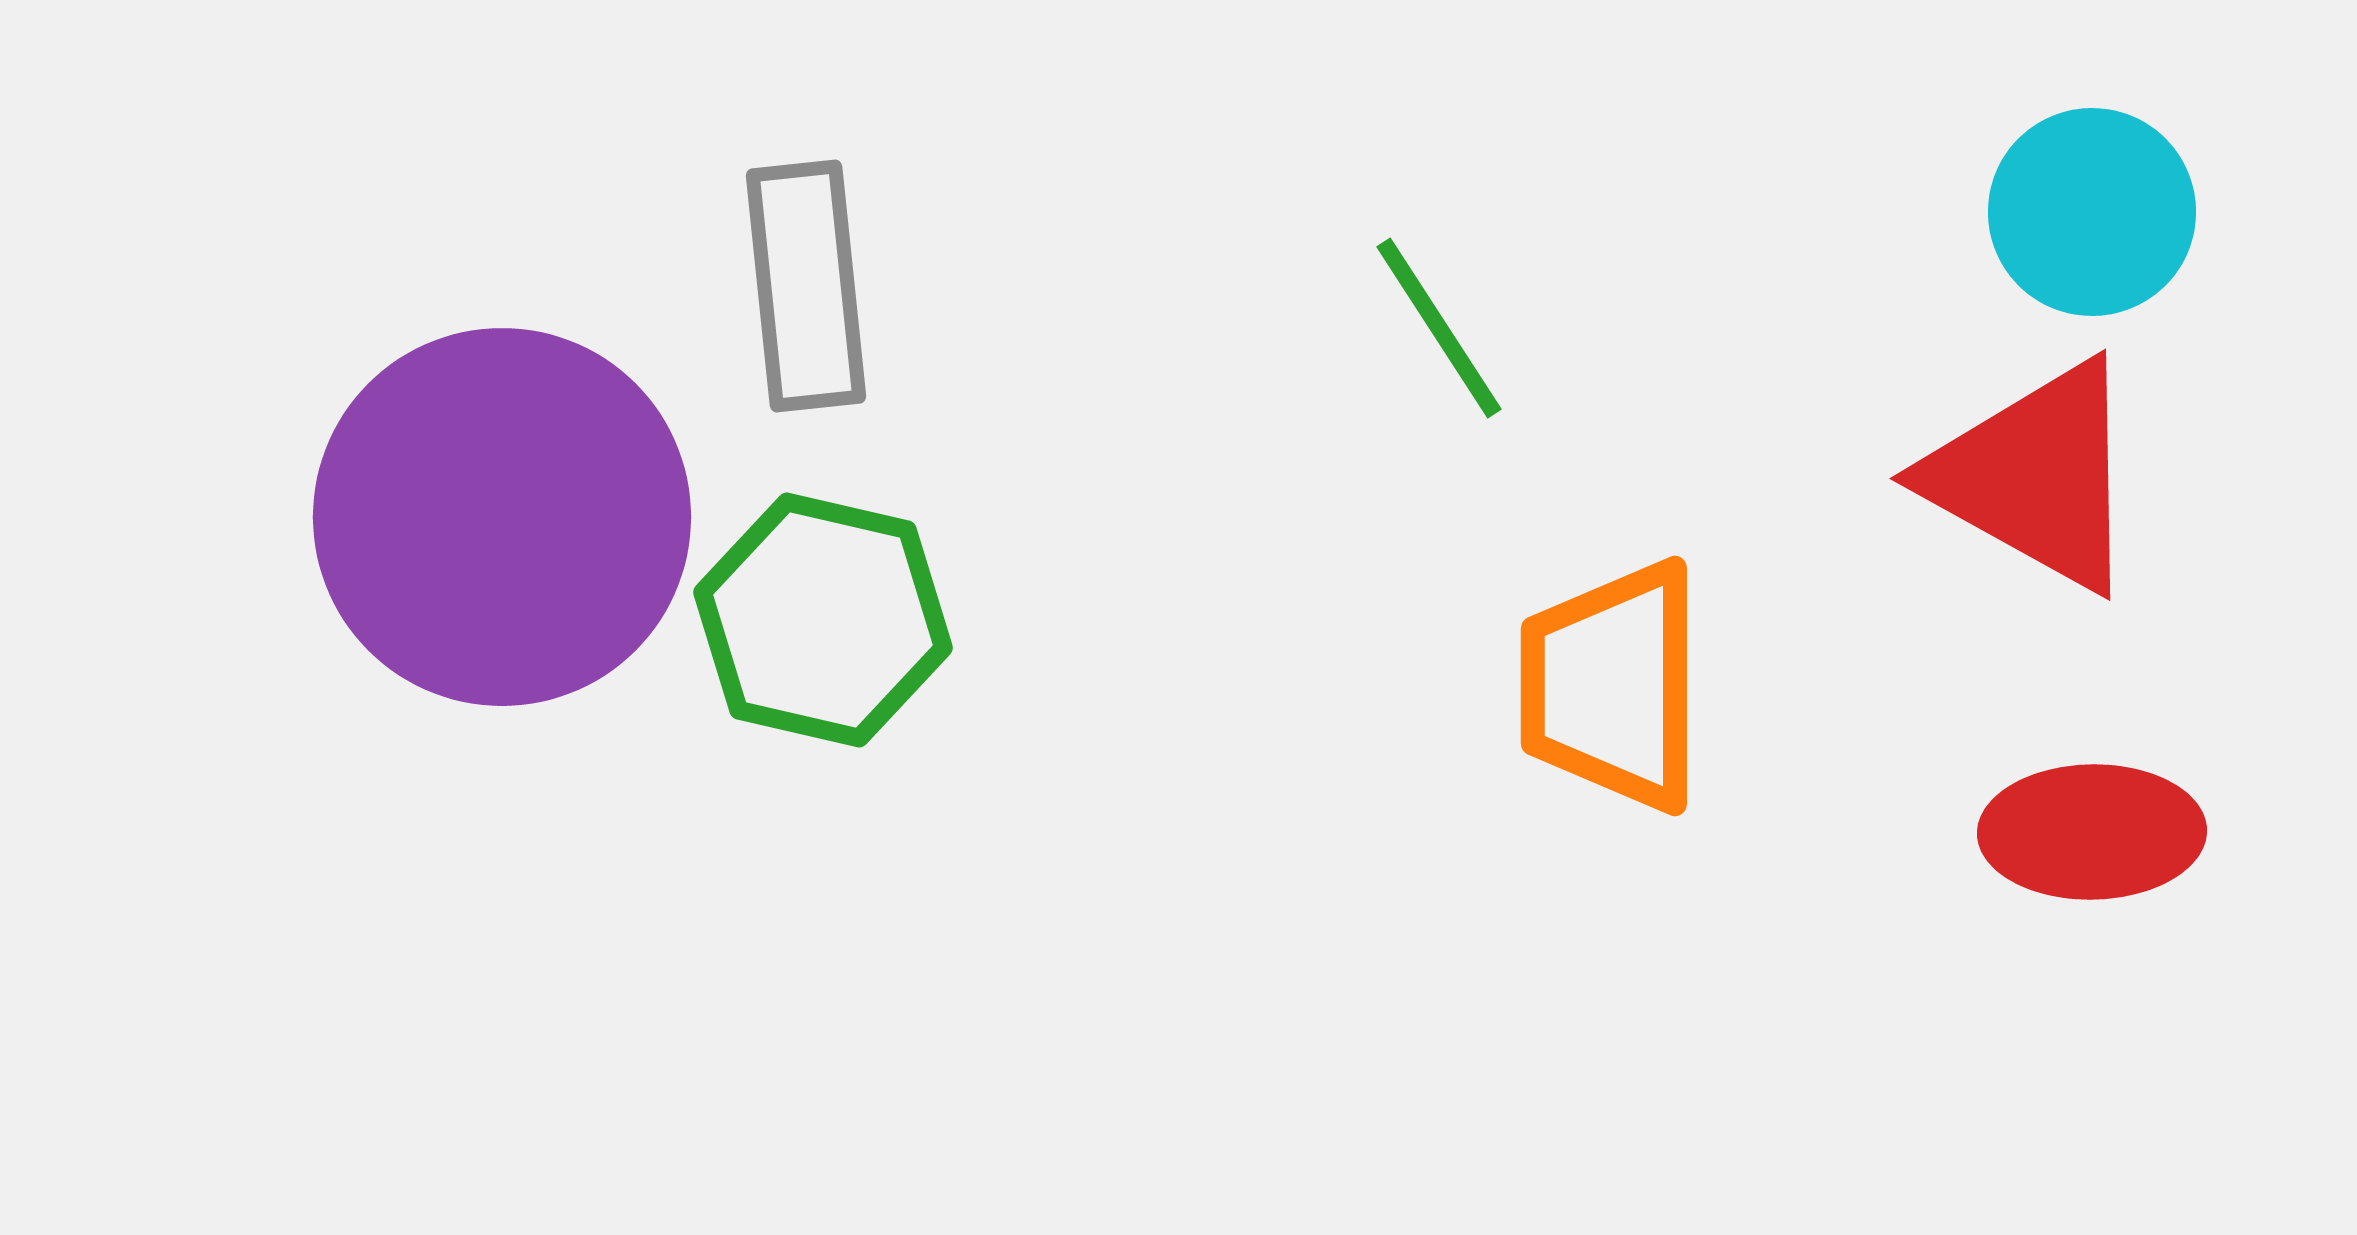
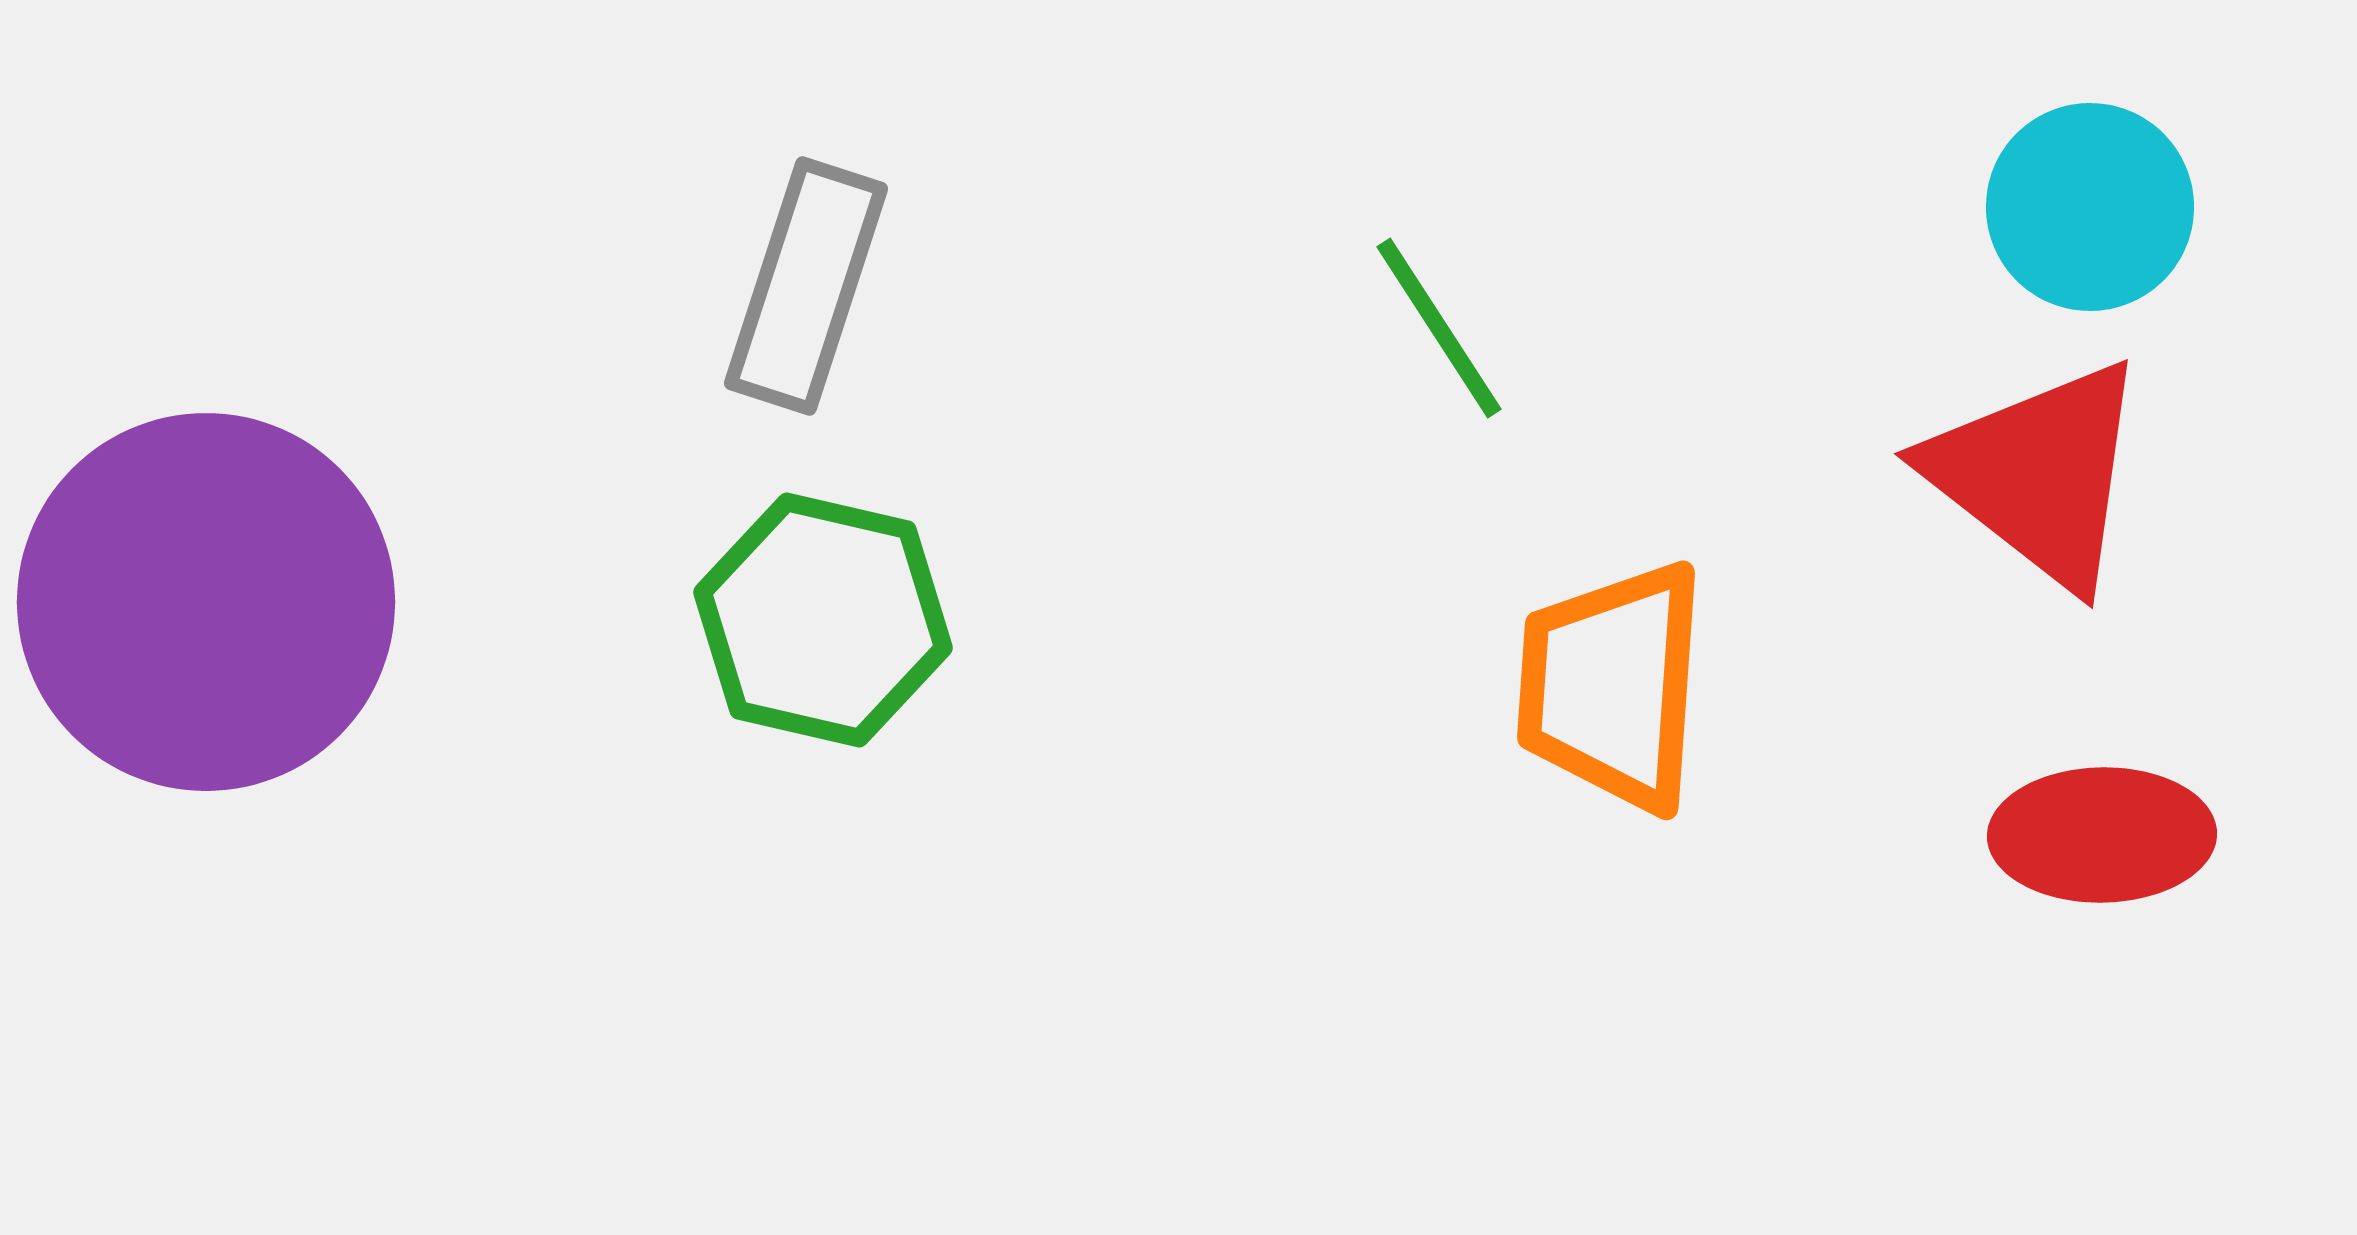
cyan circle: moved 2 px left, 5 px up
gray rectangle: rotated 24 degrees clockwise
red triangle: moved 3 px right, 2 px up; rotated 9 degrees clockwise
purple circle: moved 296 px left, 85 px down
orange trapezoid: rotated 4 degrees clockwise
red ellipse: moved 10 px right, 3 px down
